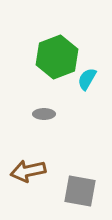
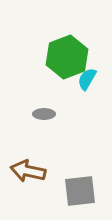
green hexagon: moved 10 px right
brown arrow: rotated 24 degrees clockwise
gray square: rotated 16 degrees counterclockwise
